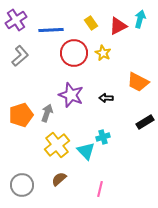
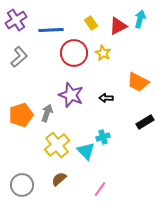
gray L-shape: moved 1 px left, 1 px down
pink line: rotated 21 degrees clockwise
